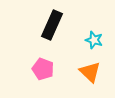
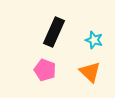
black rectangle: moved 2 px right, 7 px down
pink pentagon: moved 2 px right, 1 px down
